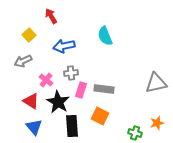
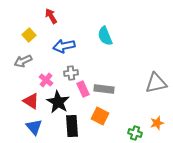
pink rectangle: moved 2 px right, 1 px up; rotated 42 degrees counterclockwise
